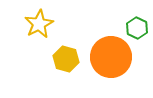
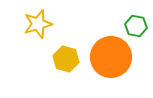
yellow star: moved 1 px left; rotated 12 degrees clockwise
green hexagon: moved 1 px left, 2 px up; rotated 15 degrees counterclockwise
